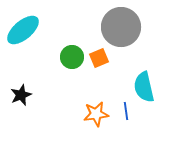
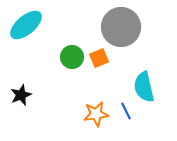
cyan ellipse: moved 3 px right, 5 px up
blue line: rotated 18 degrees counterclockwise
